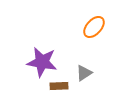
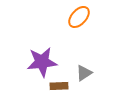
orange ellipse: moved 15 px left, 10 px up
purple star: rotated 16 degrees counterclockwise
